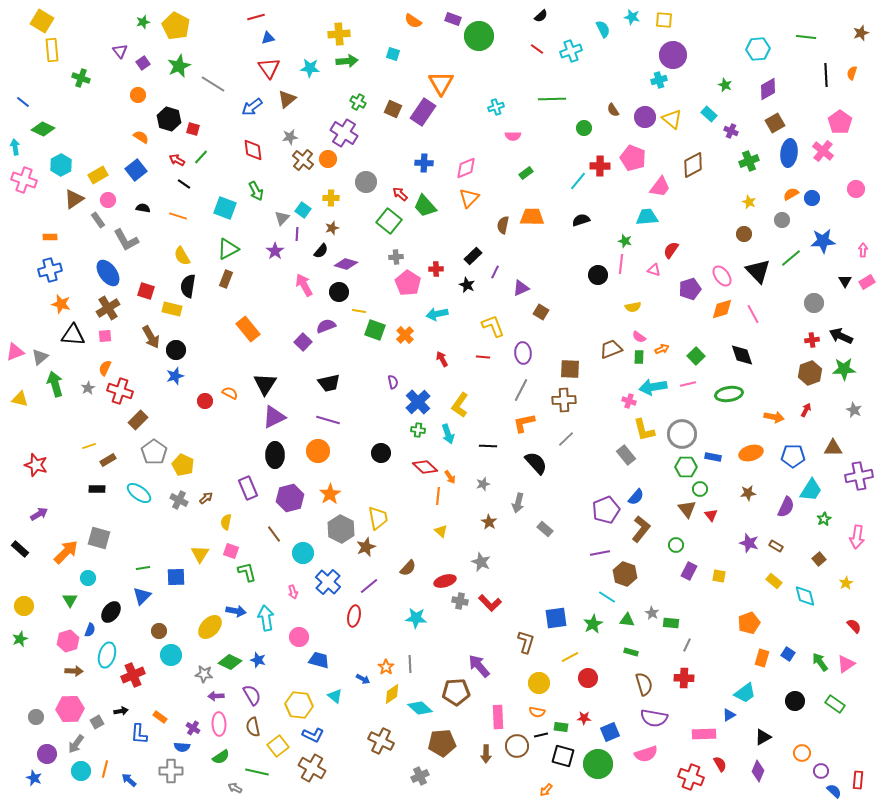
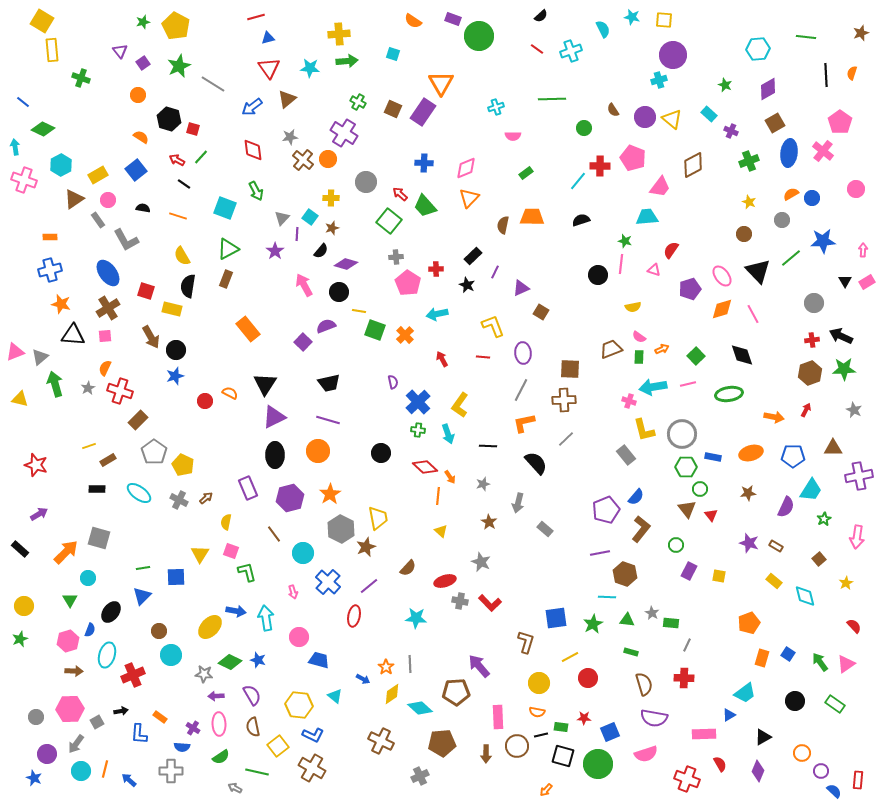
cyan square at (303, 210): moved 7 px right, 7 px down
cyan line at (607, 597): rotated 30 degrees counterclockwise
red cross at (691, 777): moved 4 px left, 2 px down
